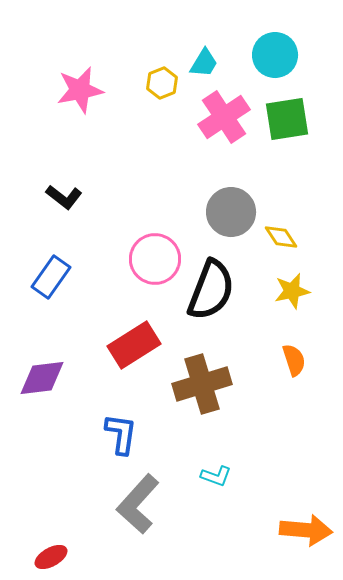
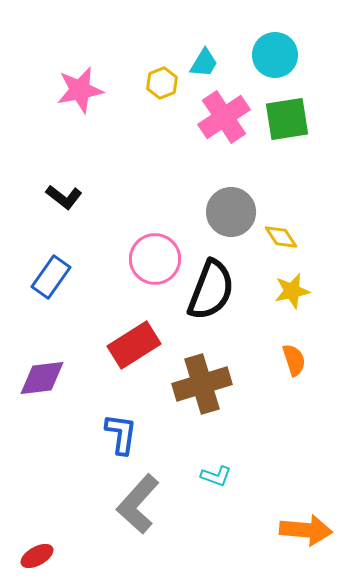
red ellipse: moved 14 px left, 1 px up
